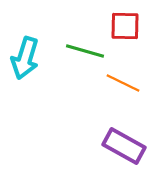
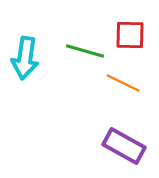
red square: moved 5 px right, 9 px down
cyan arrow: rotated 9 degrees counterclockwise
